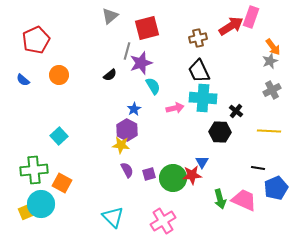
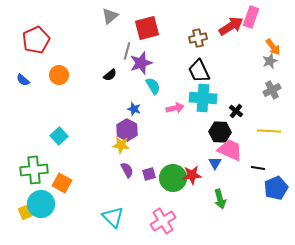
blue star: rotated 24 degrees counterclockwise
blue triangle: moved 13 px right, 1 px down
pink trapezoid: moved 14 px left, 50 px up
